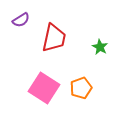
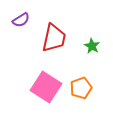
green star: moved 8 px left, 1 px up
pink square: moved 2 px right, 1 px up
